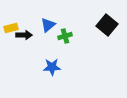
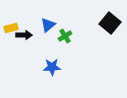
black square: moved 3 px right, 2 px up
green cross: rotated 16 degrees counterclockwise
